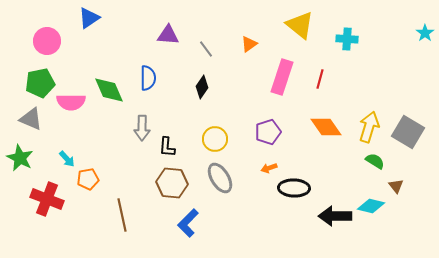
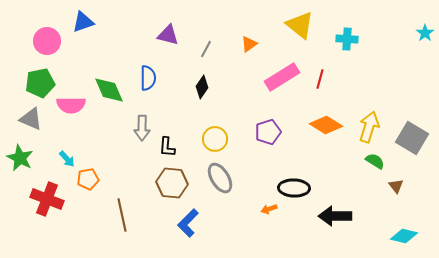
blue triangle: moved 6 px left, 4 px down; rotated 15 degrees clockwise
purple triangle: rotated 10 degrees clockwise
gray line: rotated 66 degrees clockwise
pink rectangle: rotated 40 degrees clockwise
pink semicircle: moved 3 px down
orange diamond: moved 2 px up; rotated 24 degrees counterclockwise
gray square: moved 4 px right, 6 px down
orange arrow: moved 41 px down
cyan diamond: moved 33 px right, 30 px down
